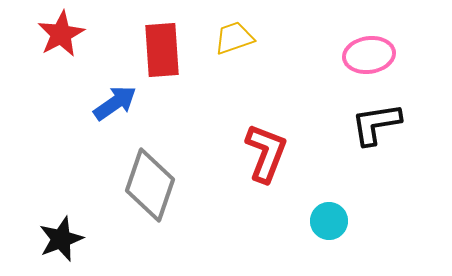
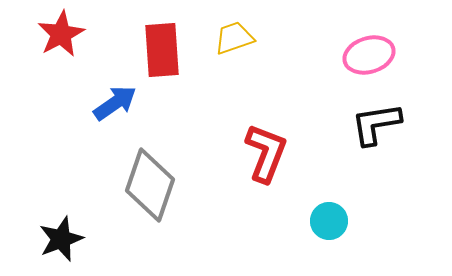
pink ellipse: rotated 9 degrees counterclockwise
